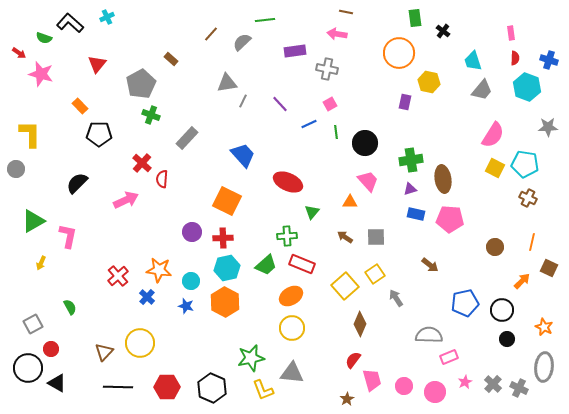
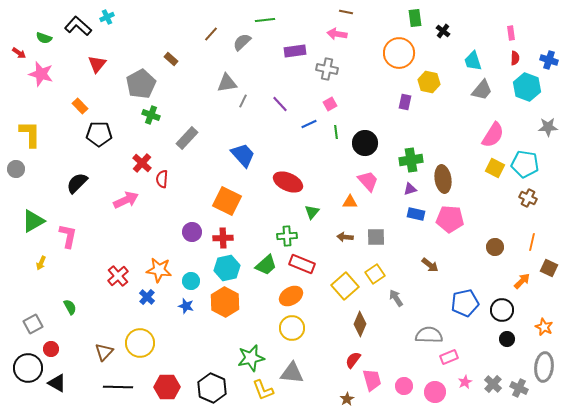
black L-shape at (70, 23): moved 8 px right, 3 px down
brown arrow at (345, 237): rotated 28 degrees counterclockwise
